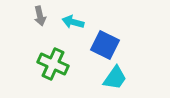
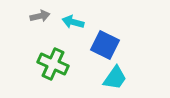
gray arrow: rotated 90 degrees counterclockwise
